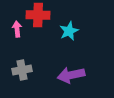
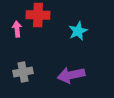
cyan star: moved 9 px right
gray cross: moved 1 px right, 2 px down
